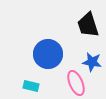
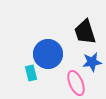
black trapezoid: moved 3 px left, 7 px down
blue star: rotated 18 degrees counterclockwise
cyan rectangle: moved 13 px up; rotated 63 degrees clockwise
